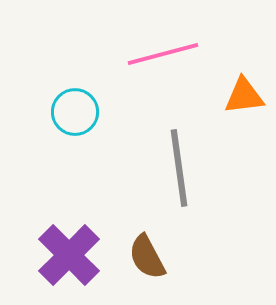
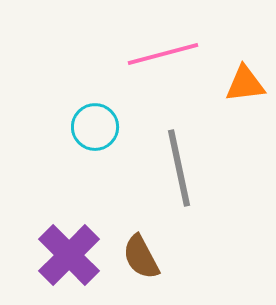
orange triangle: moved 1 px right, 12 px up
cyan circle: moved 20 px right, 15 px down
gray line: rotated 4 degrees counterclockwise
brown semicircle: moved 6 px left
